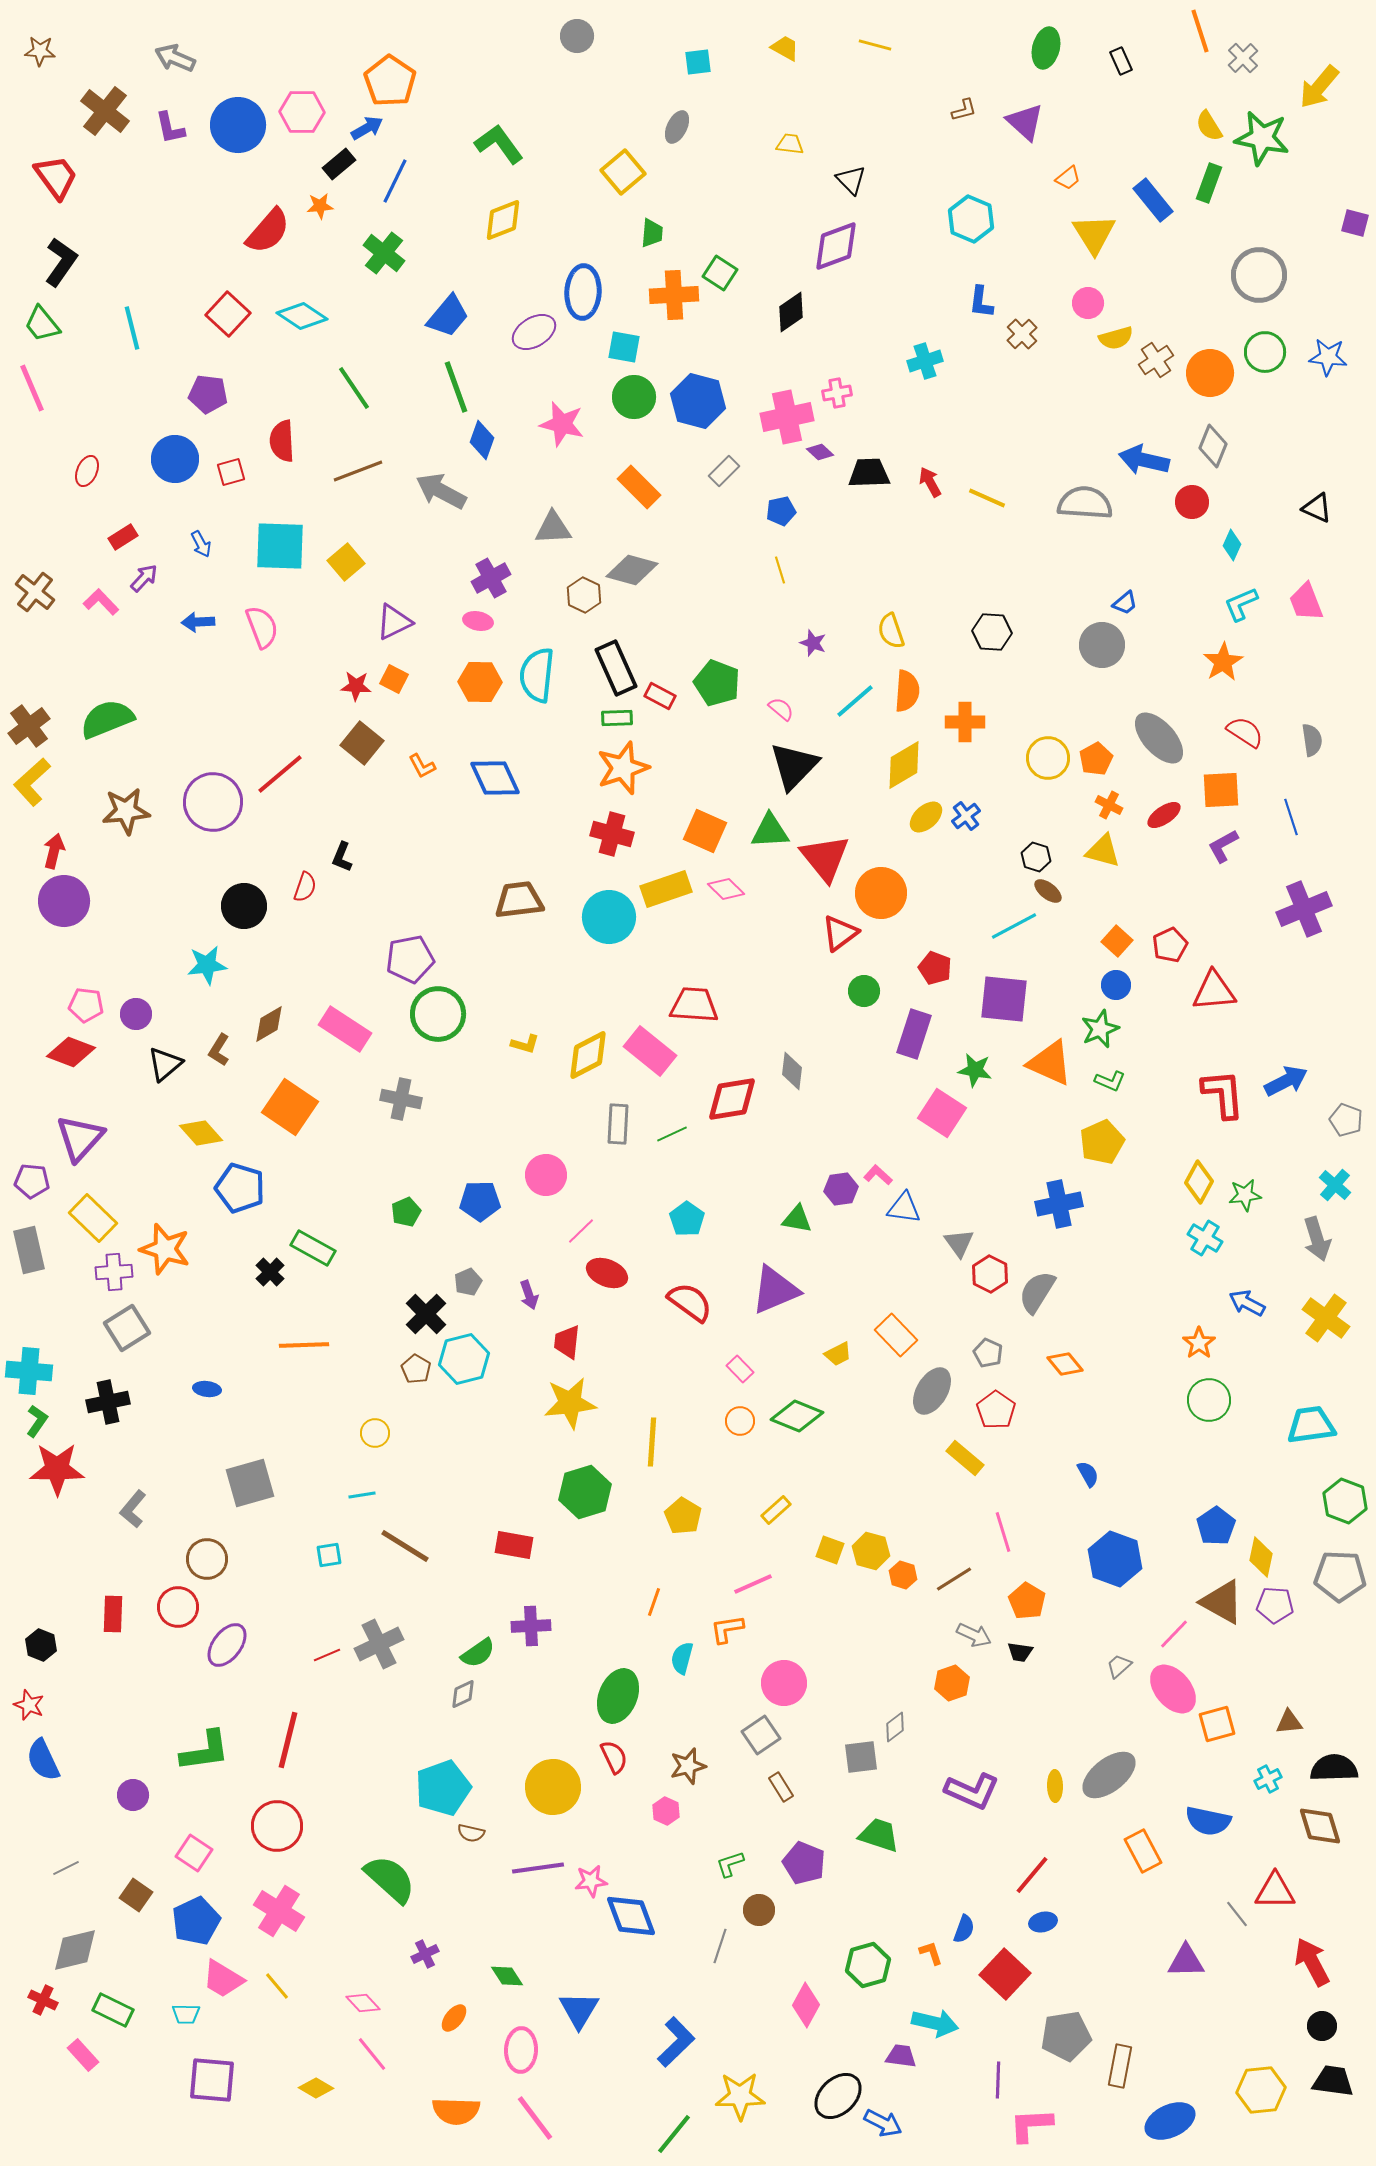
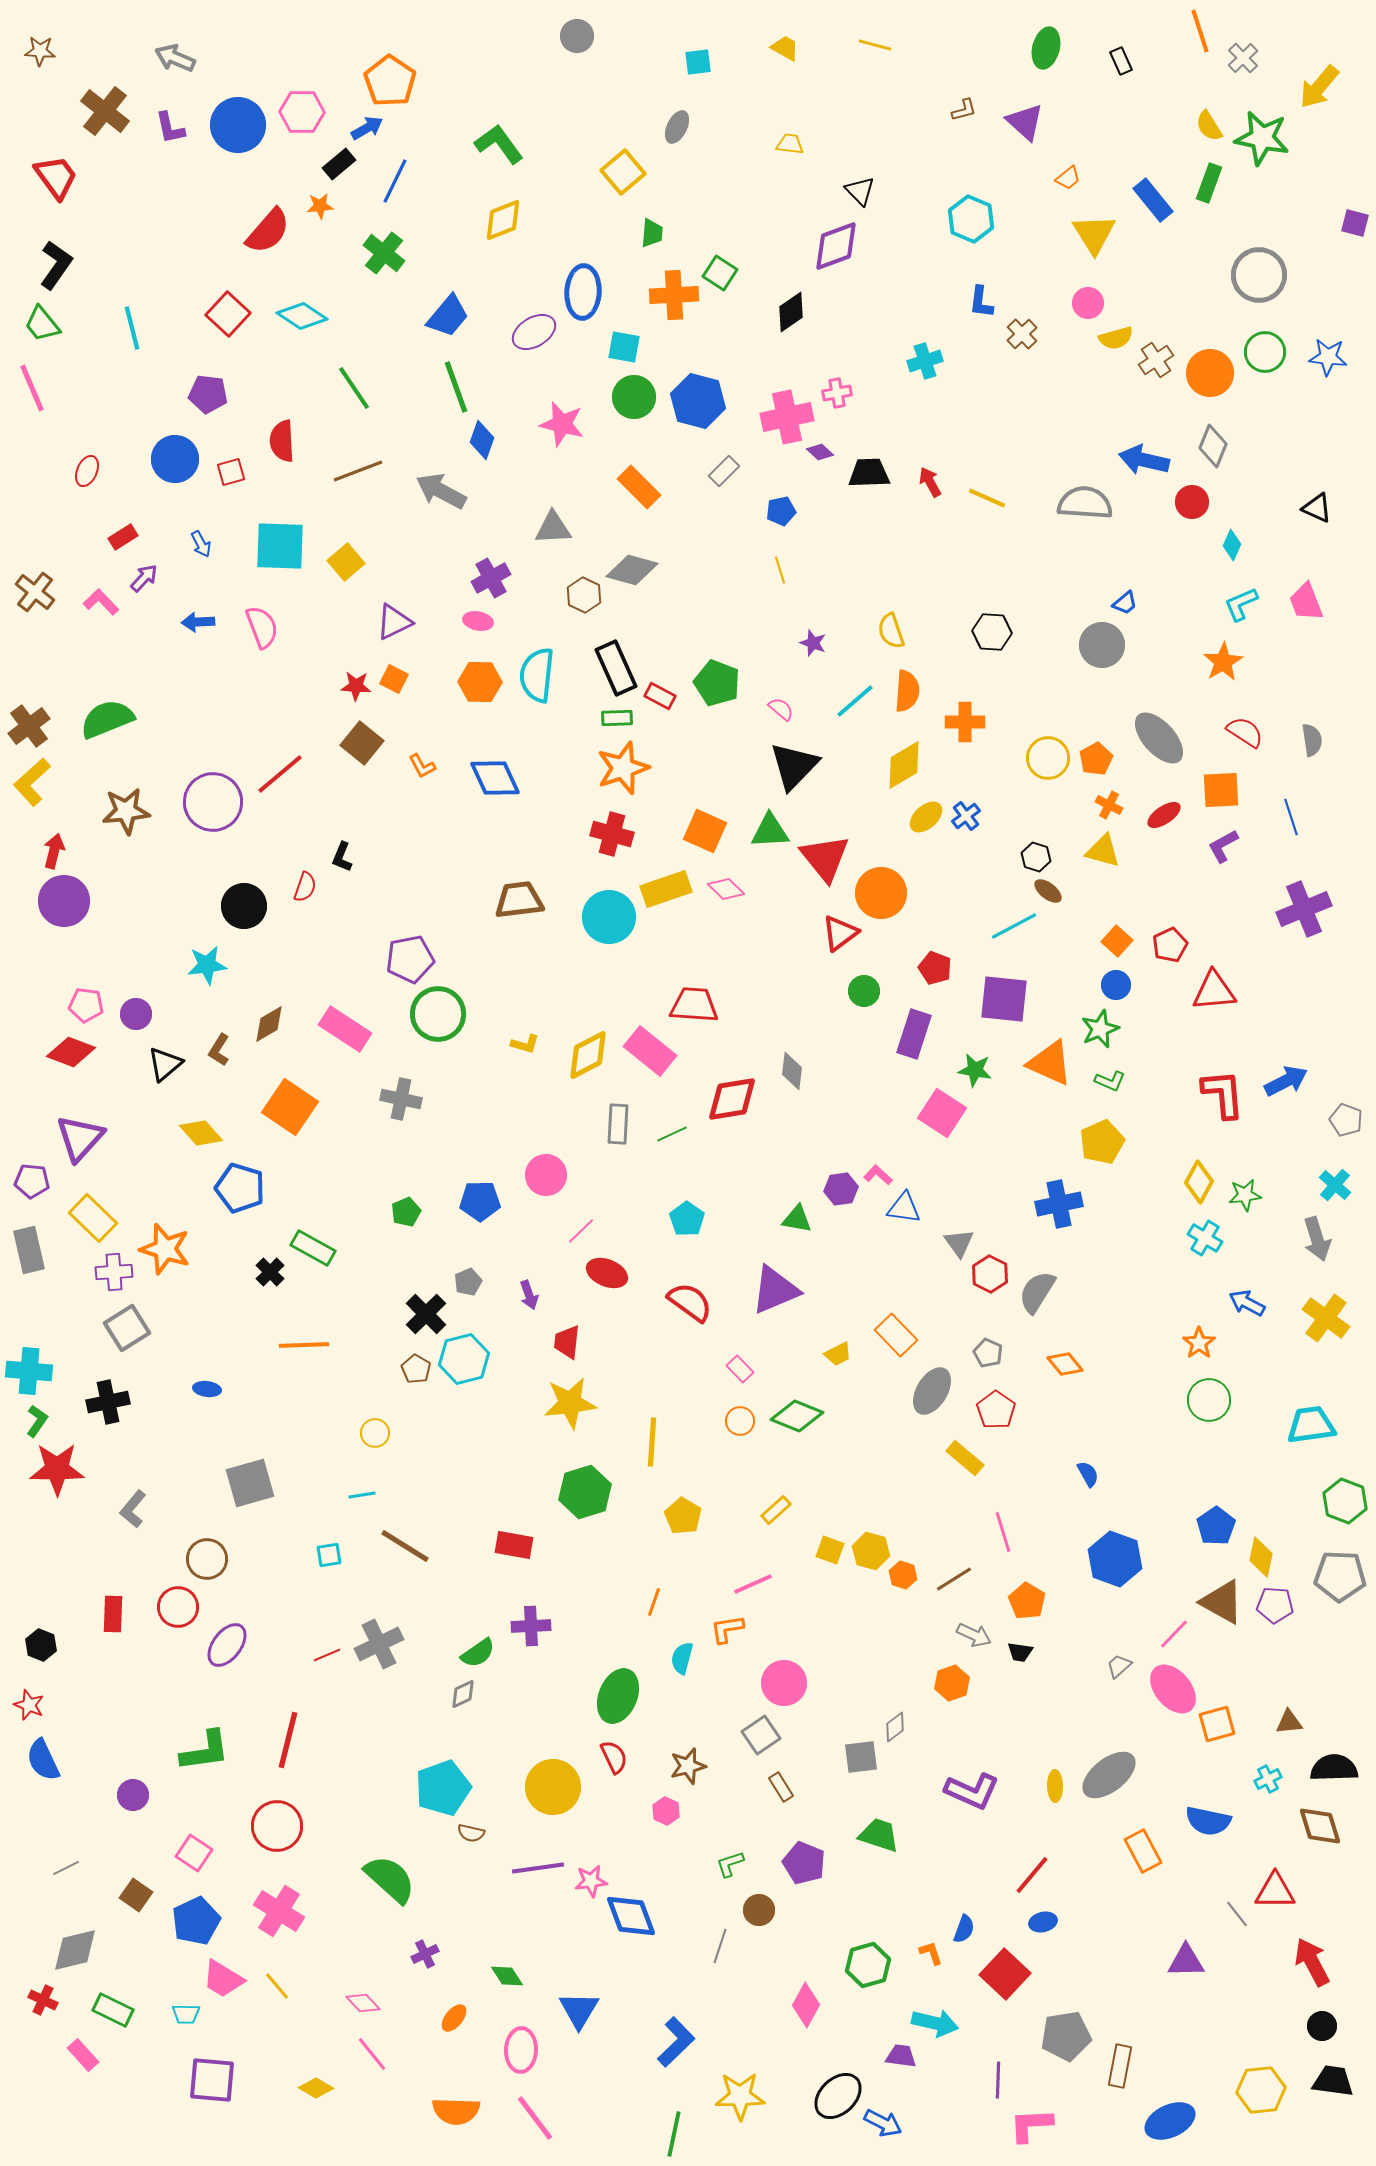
black triangle at (851, 180): moved 9 px right, 11 px down
black L-shape at (61, 262): moved 5 px left, 3 px down
green line at (674, 2134): rotated 27 degrees counterclockwise
